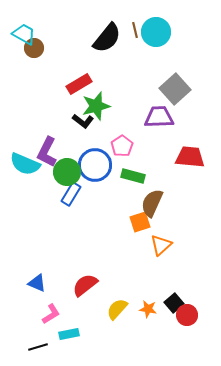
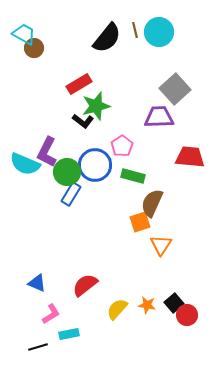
cyan circle: moved 3 px right
orange triangle: rotated 15 degrees counterclockwise
orange star: moved 1 px left, 4 px up
